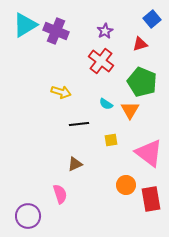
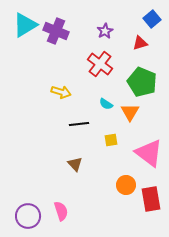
red triangle: moved 1 px up
red cross: moved 1 px left, 3 px down
orange triangle: moved 2 px down
brown triangle: rotated 49 degrees counterclockwise
pink semicircle: moved 1 px right, 17 px down
